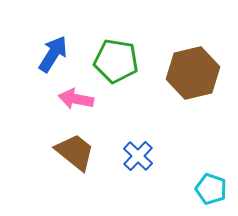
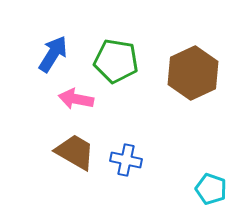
brown hexagon: rotated 12 degrees counterclockwise
brown trapezoid: rotated 9 degrees counterclockwise
blue cross: moved 12 px left, 4 px down; rotated 32 degrees counterclockwise
